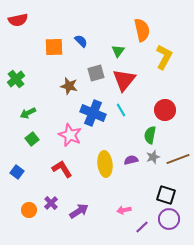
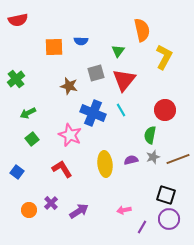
blue semicircle: rotated 136 degrees clockwise
purple line: rotated 16 degrees counterclockwise
